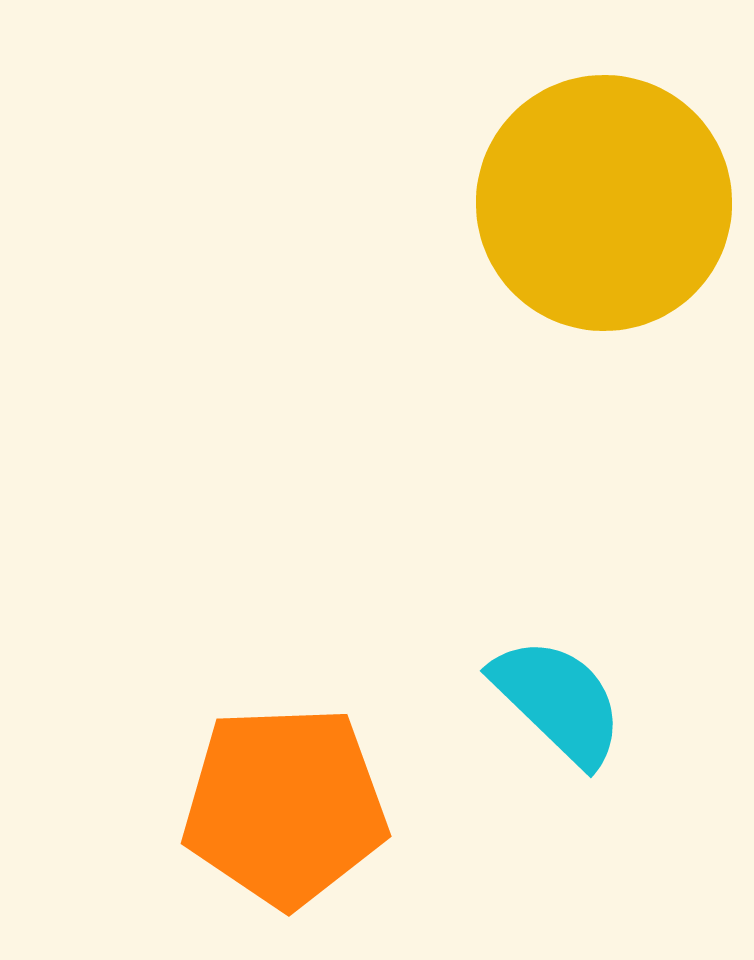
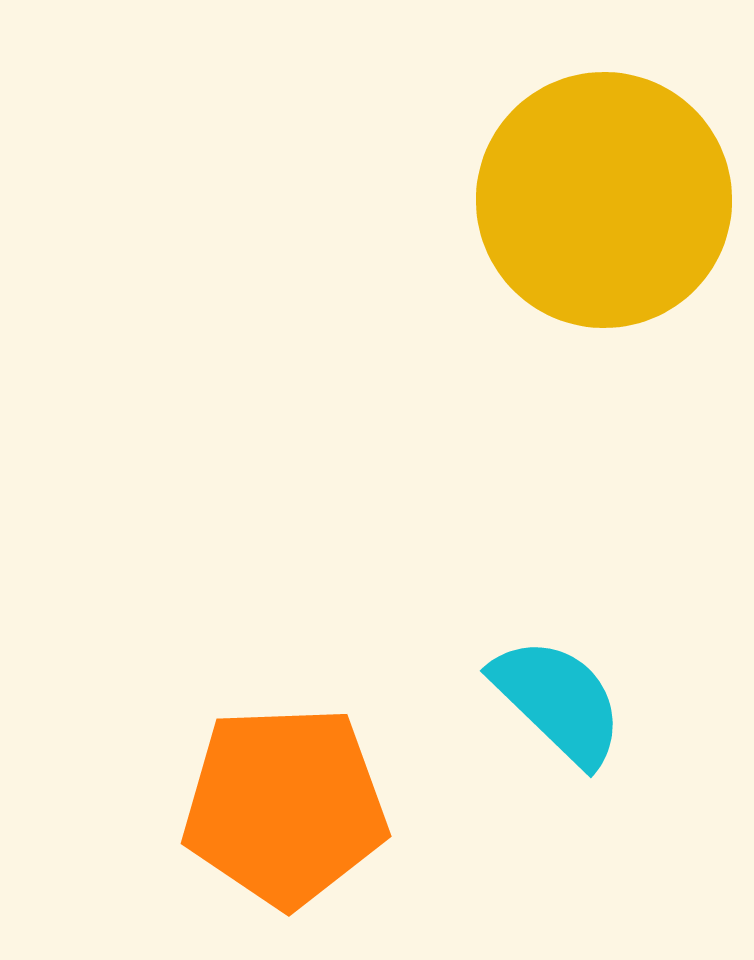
yellow circle: moved 3 px up
